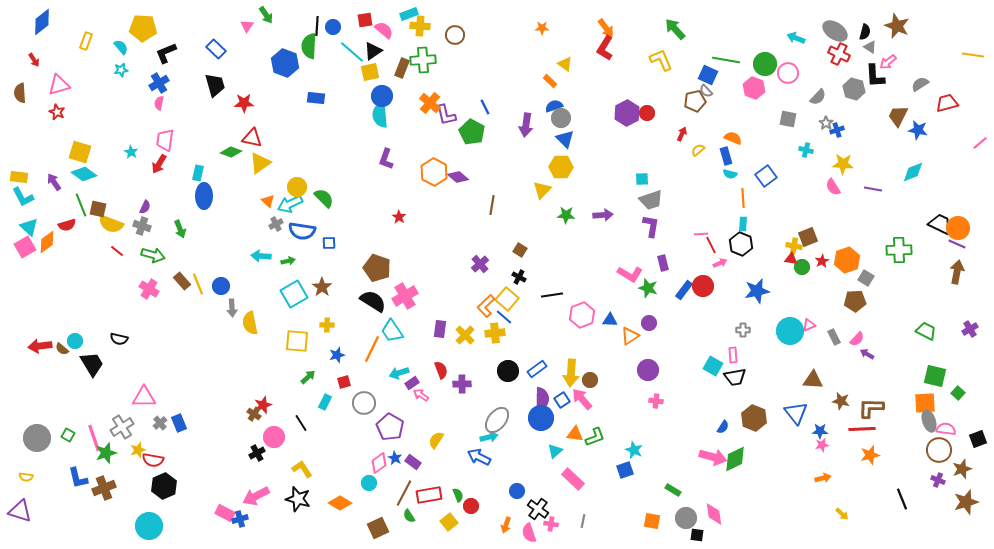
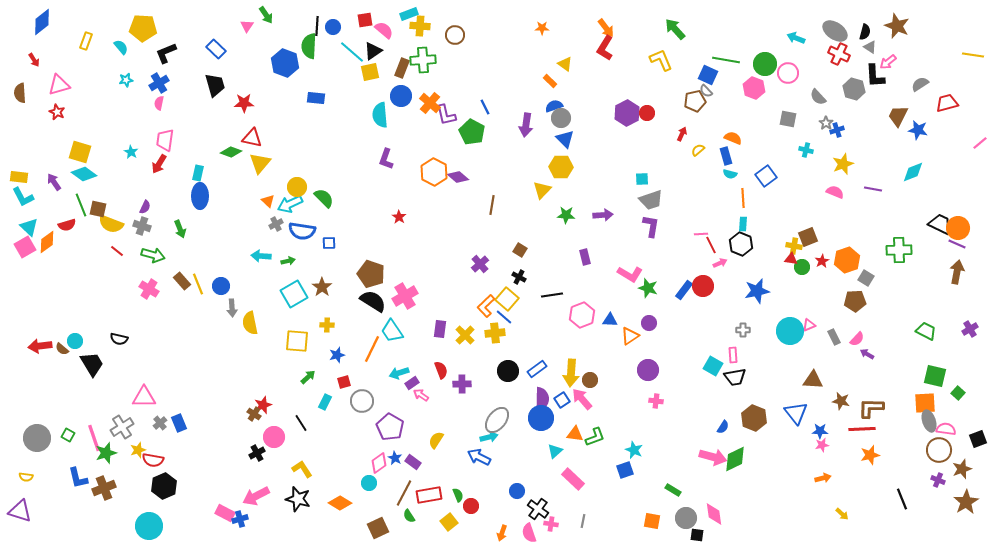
cyan star at (121, 70): moved 5 px right, 10 px down
blue circle at (382, 96): moved 19 px right
gray semicircle at (818, 97): rotated 96 degrees clockwise
yellow triangle at (260, 163): rotated 15 degrees counterclockwise
yellow star at (843, 164): rotated 25 degrees counterclockwise
pink semicircle at (833, 187): moved 2 px right, 5 px down; rotated 144 degrees clockwise
blue ellipse at (204, 196): moved 4 px left
purple rectangle at (663, 263): moved 78 px left, 6 px up
brown pentagon at (377, 268): moved 6 px left, 6 px down
gray circle at (364, 403): moved 2 px left, 2 px up
brown star at (966, 502): rotated 15 degrees counterclockwise
orange arrow at (506, 525): moved 4 px left, 8 px down
